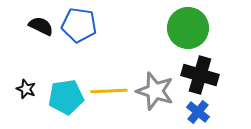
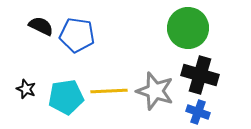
blue pentagon: moved 2 px left, 10 px down
blue cross: rotated 20 degrees counterclockwise
